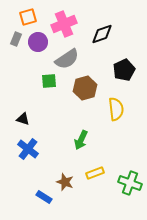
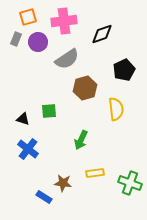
pink cross: moved 3 px up; rotated 15 degrees clockwise
green square: moved 30 px down
yellow rectangle: rotated 12 degrees clockwise
brown star: moved 2 px left, 1 px down; rotated 12 degrees counterclockwise
